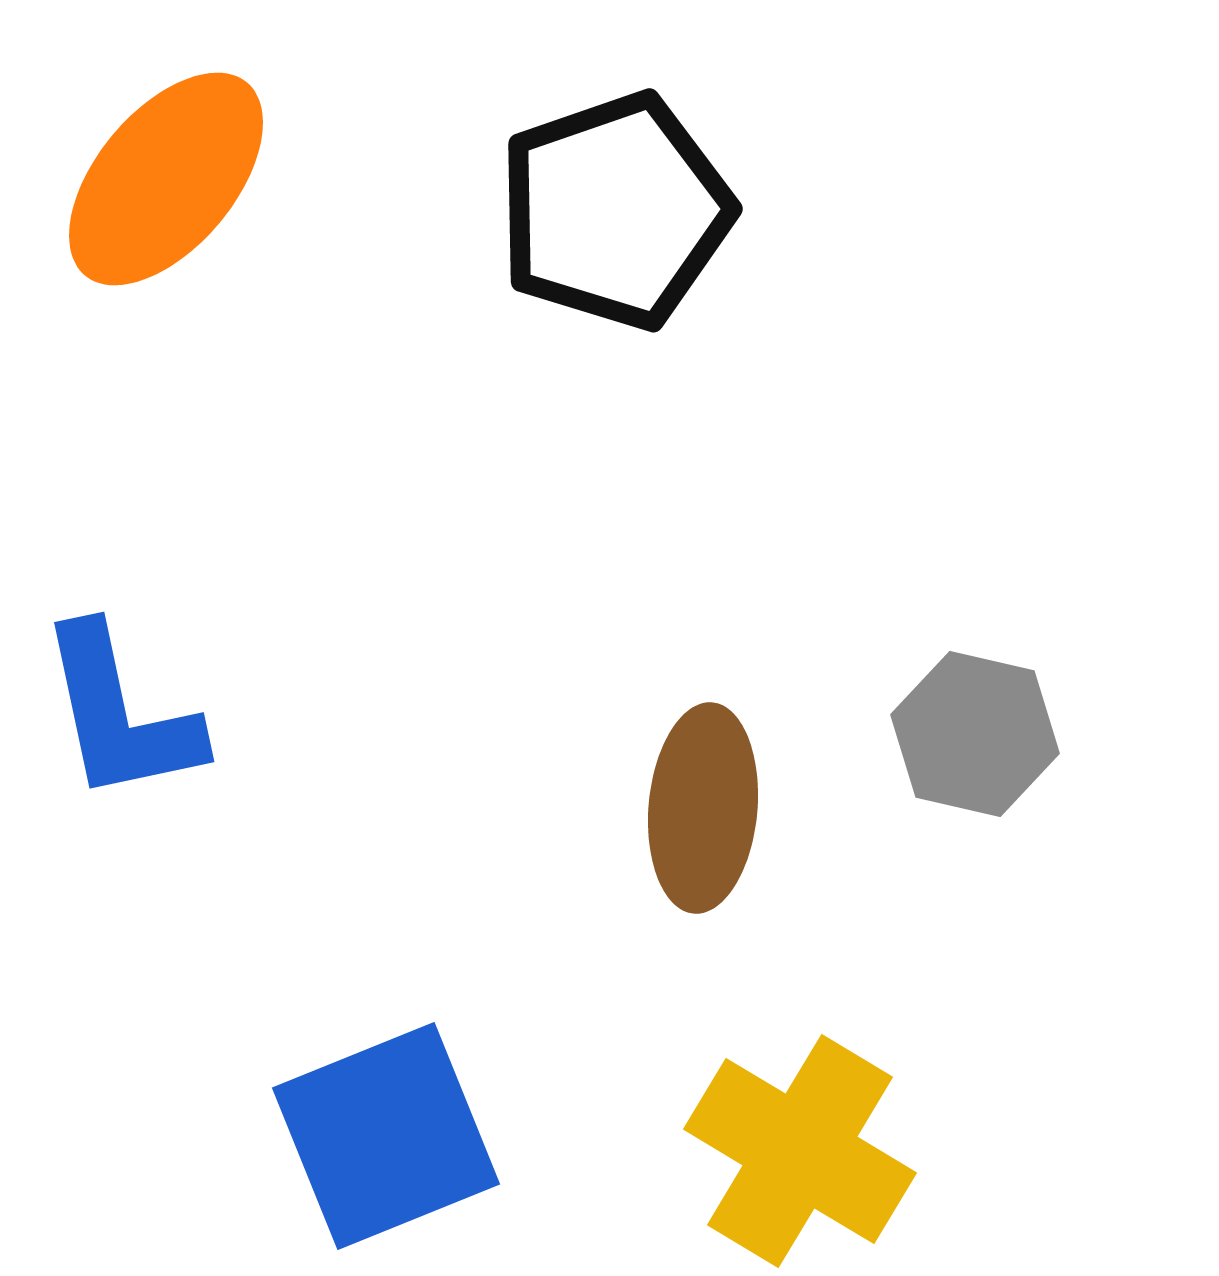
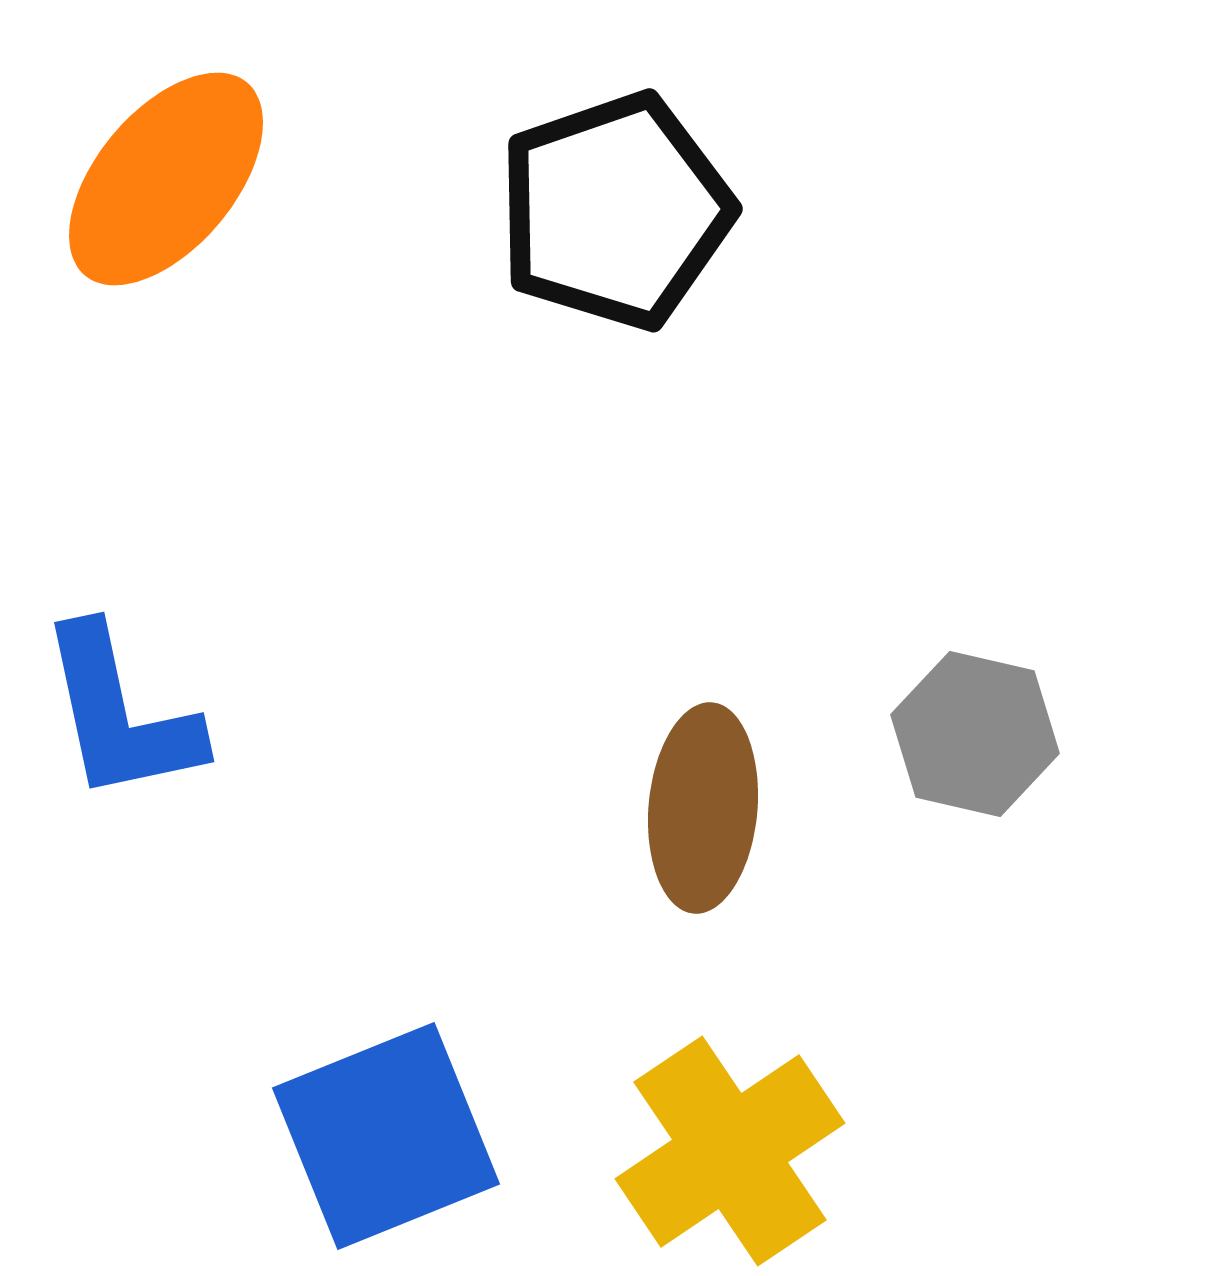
yellow cross: moved 70 px left; rotated 25 degrees clockwise
